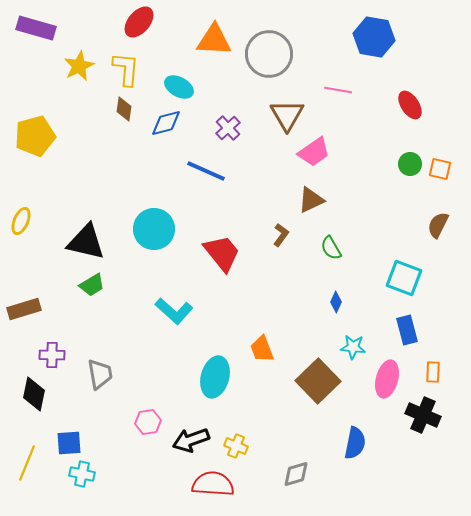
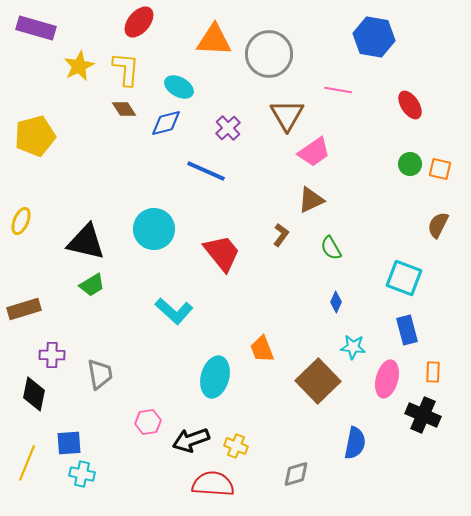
brown diamond at (124, 109): rotated 40 degrees counterclockwise
